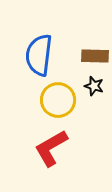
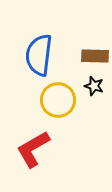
red L-shape: moved 18 px left, 1 px down
